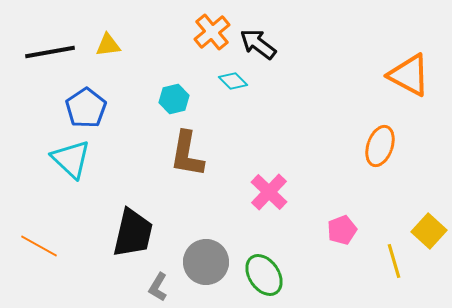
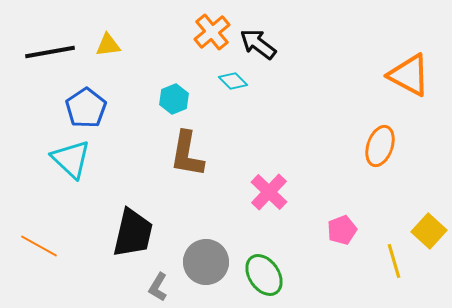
cyan hexagon: rotated 8 degrees counterclockwise
